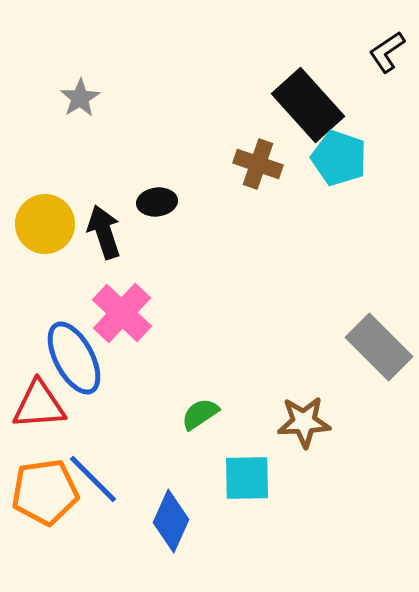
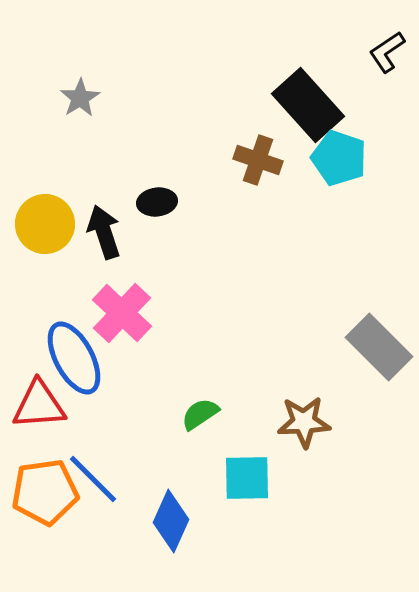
brown cross: moved 4 px up
